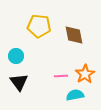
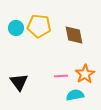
cyan circle: moved 28 px up
